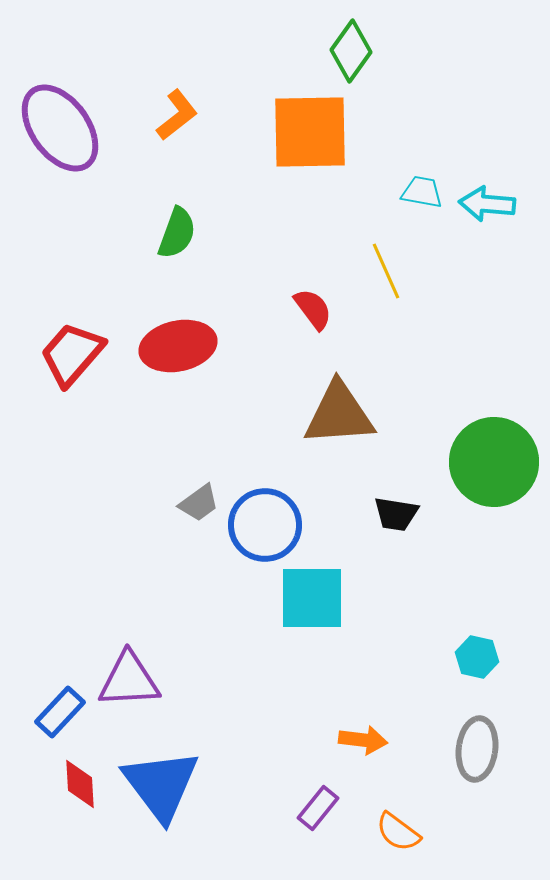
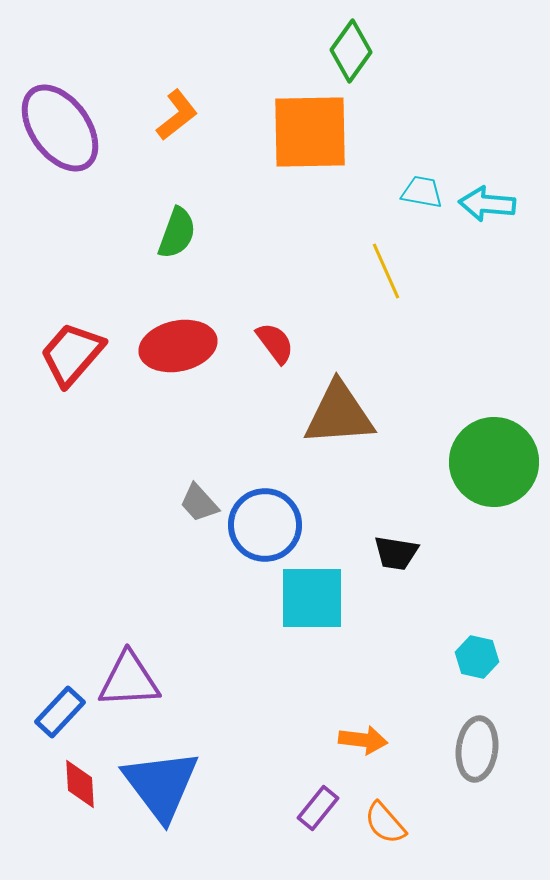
red semicircle: moved 38 px left, 34 px down
gray trapezoid: rotated 84 degrees clockwise
black trapezoid: moved 39 px down
orange semicircle: moved 13 px left, 9 px up; rotated 12 degrees clockwise
